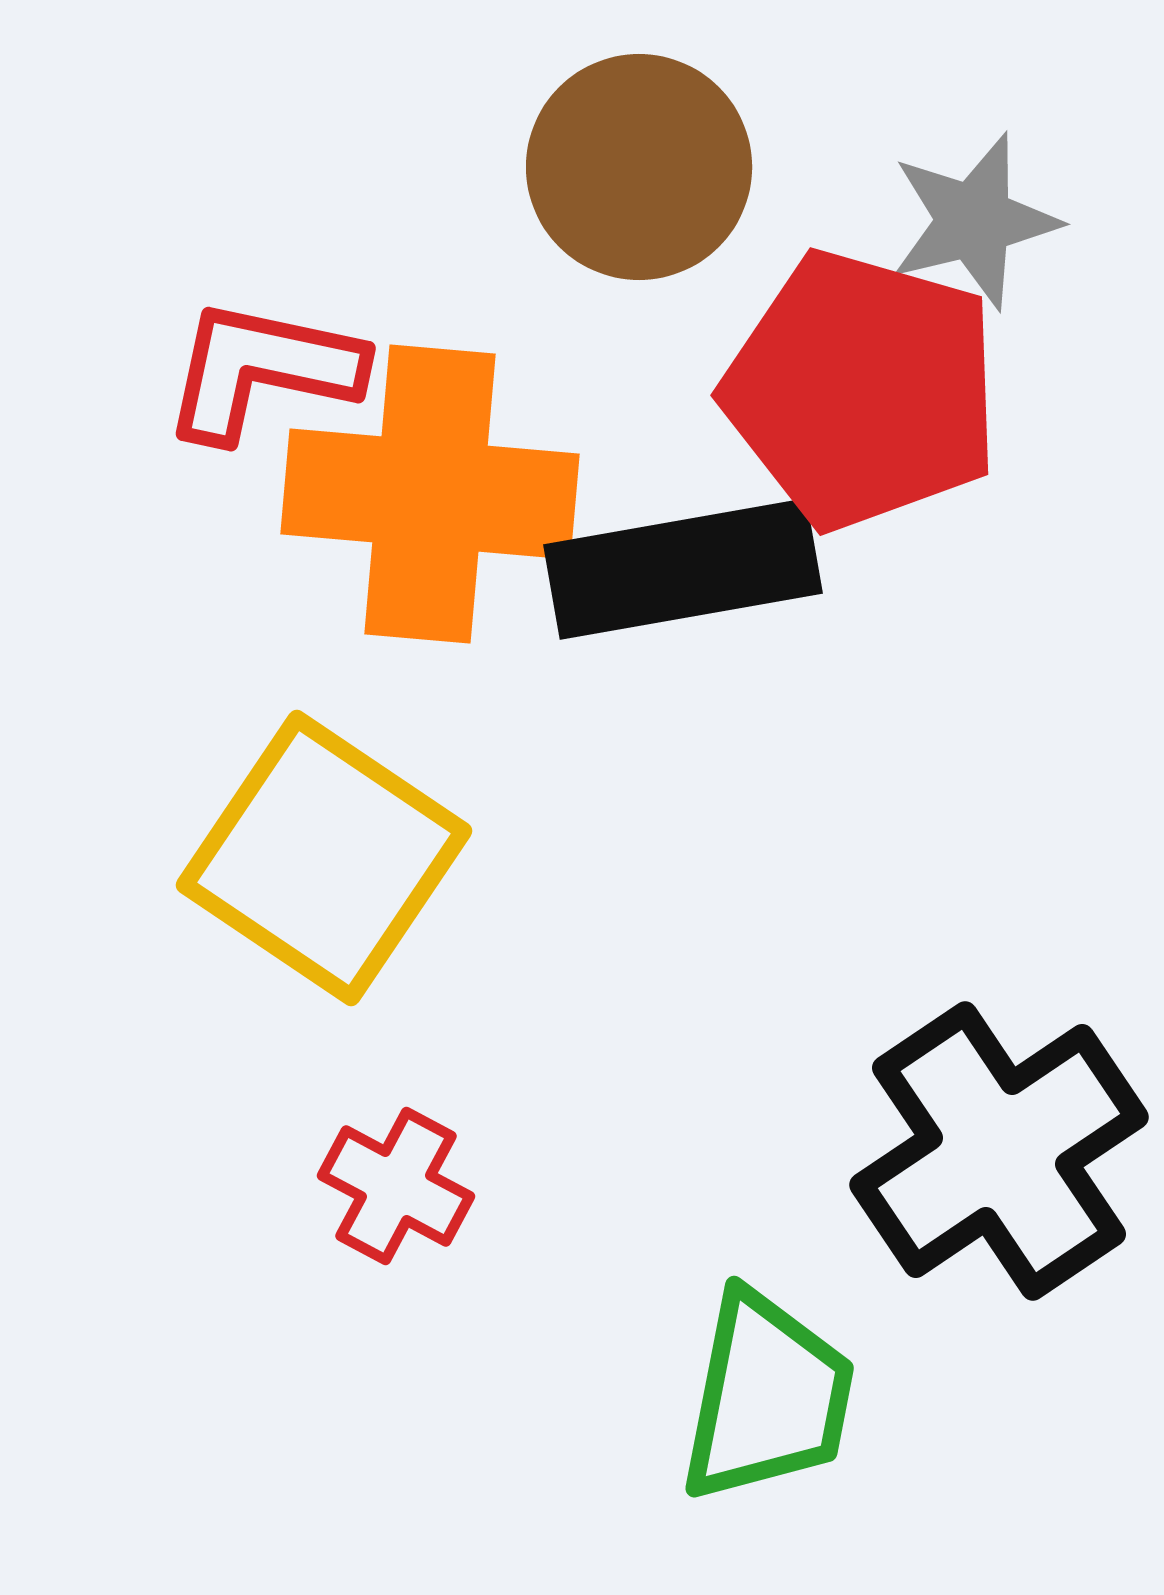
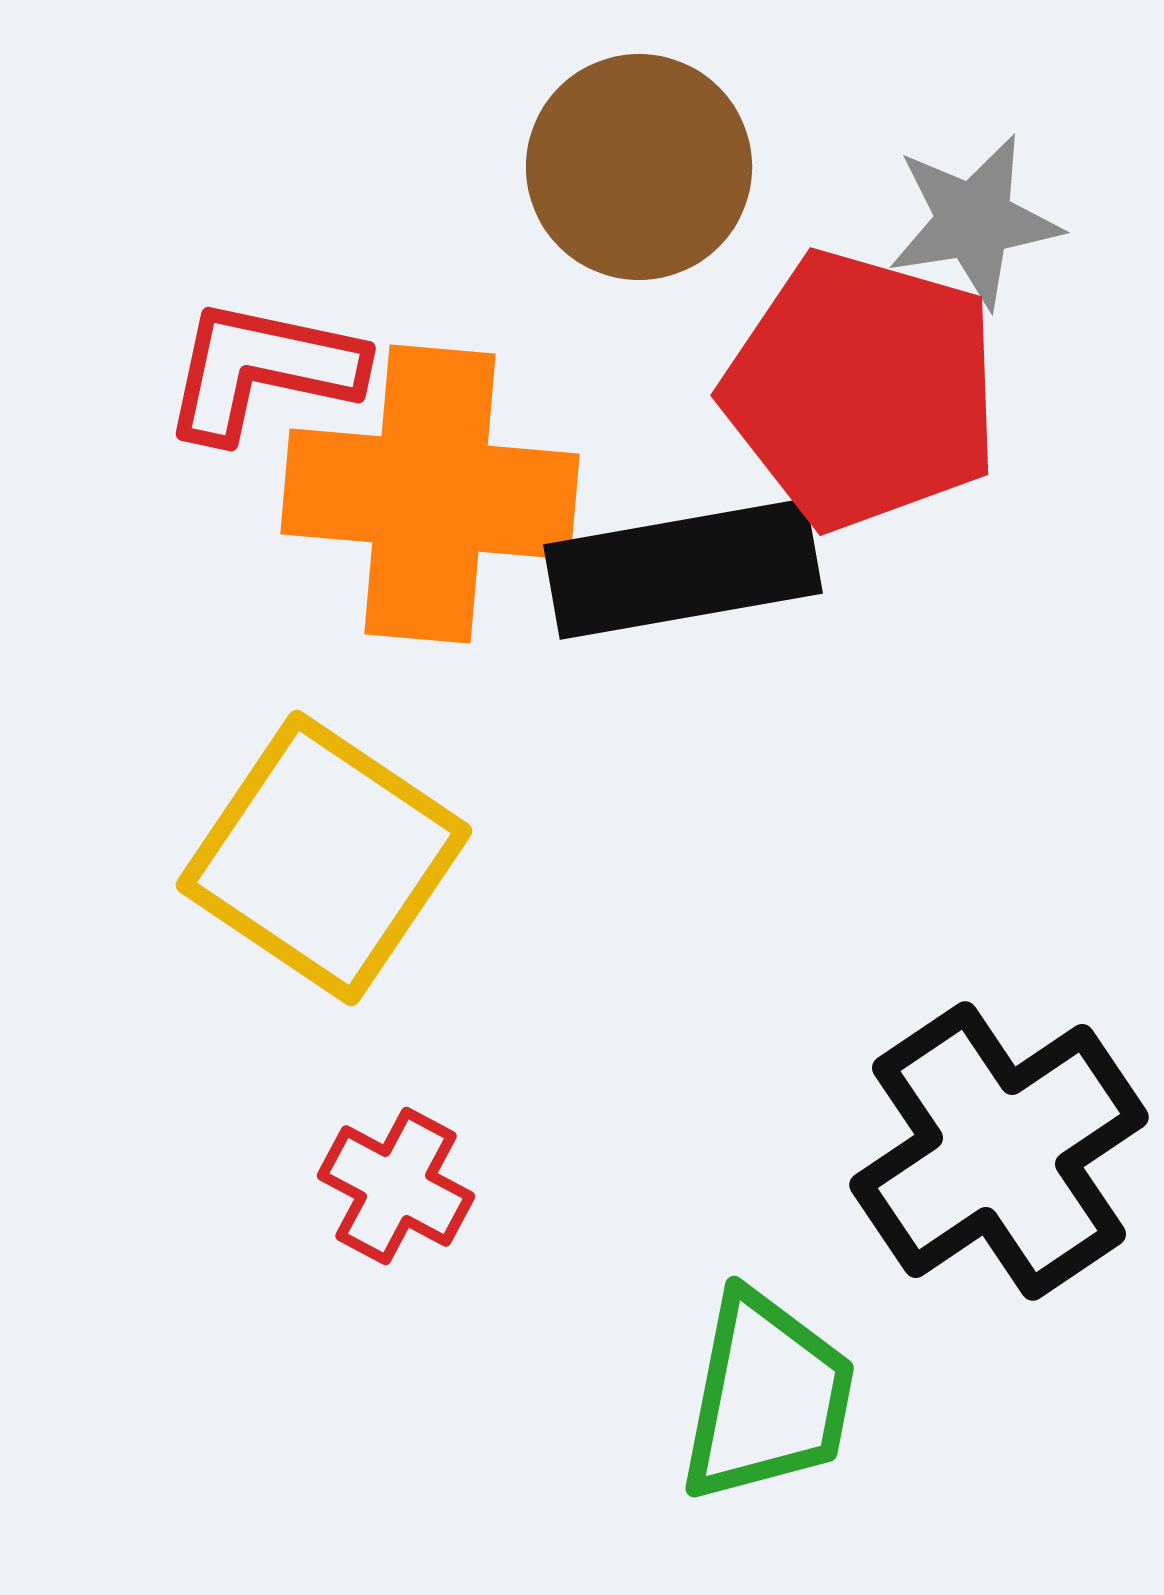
gray star: rotated 5 degrees clockwise
